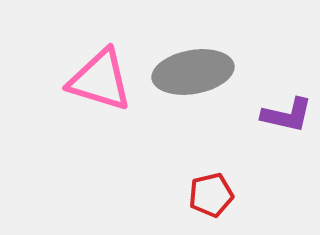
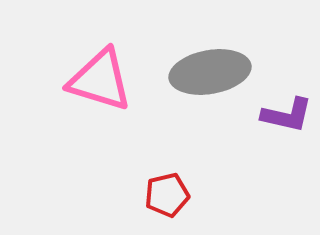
gray ellipse: moved 17 px right
red pentagon: moved 44 px left
